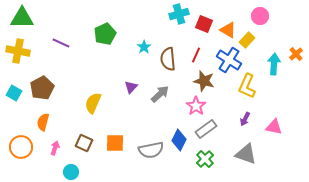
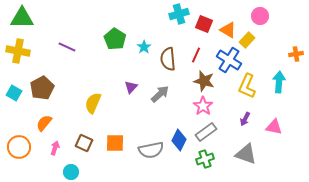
green pentagon: moved 10 px right, 5 px down; rotated 15 degrees counterclockwise
purple line: moved 6 px right, 4 px down
orange cross: rotated 32 degrees clockwise
cyan arrow: moved 5 px right, 18 px down
pink star: moved 7 px right
orange semicircle: moved 1 px right, 1 px down; rotated 24 degrees clockwise
gray rectangle: moved 3 px down
orange circle: moved 2 px left
green cross: rotated 24 degrees clockwise
